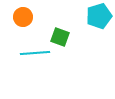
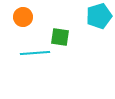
green square: rotated 12 degrees counterclockwise
